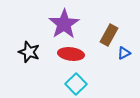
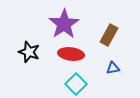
blue triangle: moved 11 px left, 15 px down; rotated 16 degrees clockwise
